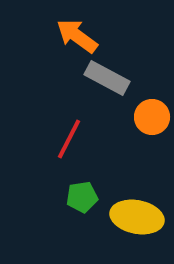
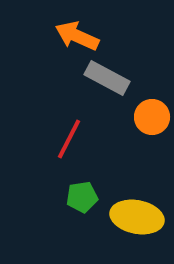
orange arrow: rotated 12 degrees counterclockwise
